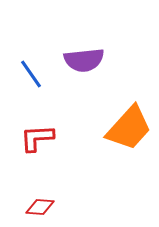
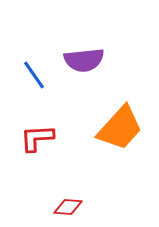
blue line: moved 3 px right, 1 px down
orange trapezoid: moved 9 px left
red diamond: moved 28 px right
